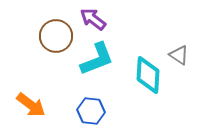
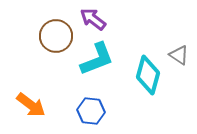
cyan diamond: rotated 12 degrees clockwise
